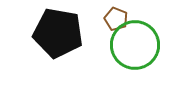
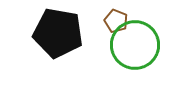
brown pentagon: moved 2 px down
